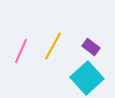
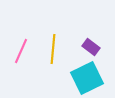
yellow line: moved 3 px down; rotated 24 degrees counterclockwise
cyan square: rotated 16 degrees clockwise
